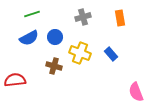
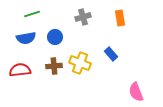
blue semicircle: moved 3 px left; rotated 18 degrees clockwise
yellow cross: moved 10 px down
brown cross: rotated 21 degrees counterclockwise
red semicircle: moved 5 px right, 10 px up
